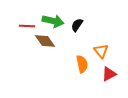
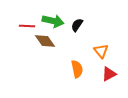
orange semicircle: moved 5 px left, 5 px down
